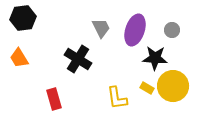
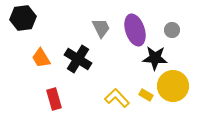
purple ellipse: rotated 36 degrees counterclockwise
orange trapezoid: moved 22 px right
yellow rectangle: moved 1 px left, 7 px down
yellow L-shape: rotated 145 degrees clockwise
